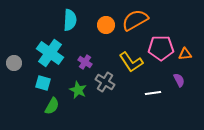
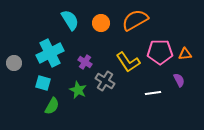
cyan semicircle: rotated 35 degrees counterclockwise
orange circle: moved 5 px left, 2 px up
pink pentagon: moved 1 px left, 4 px down
cyan cross: rotated 28 degrees clockwise
yellow L-shape: moved 3 px left
gray cross: moved 1 px up
